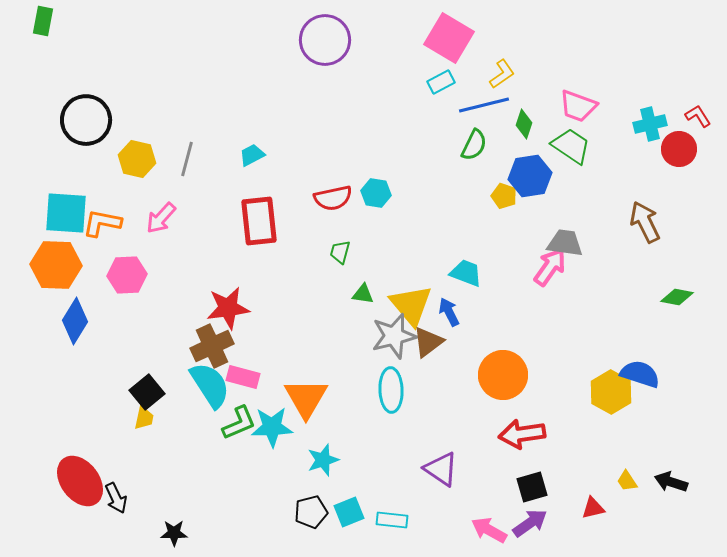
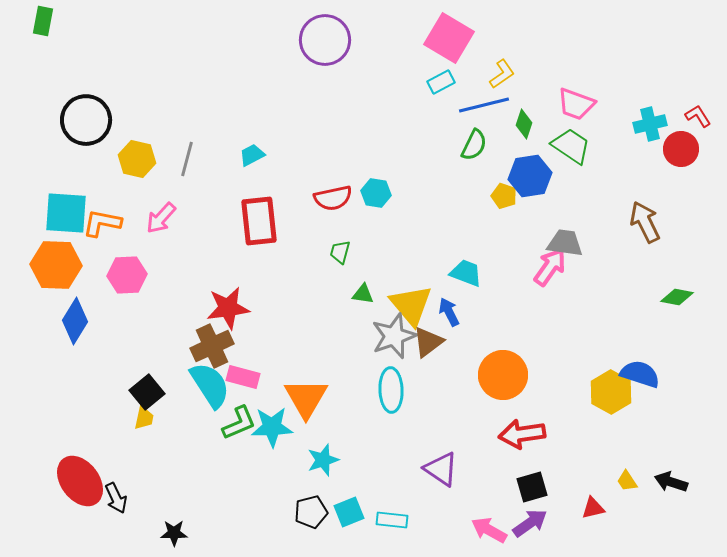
pink trapezoid at (578, 106): moved 2 px left, 2 px up
red circle at (679, 149): moved 2 px right
gray star at (394, 336): rotated 6 degrees counterclockwise
